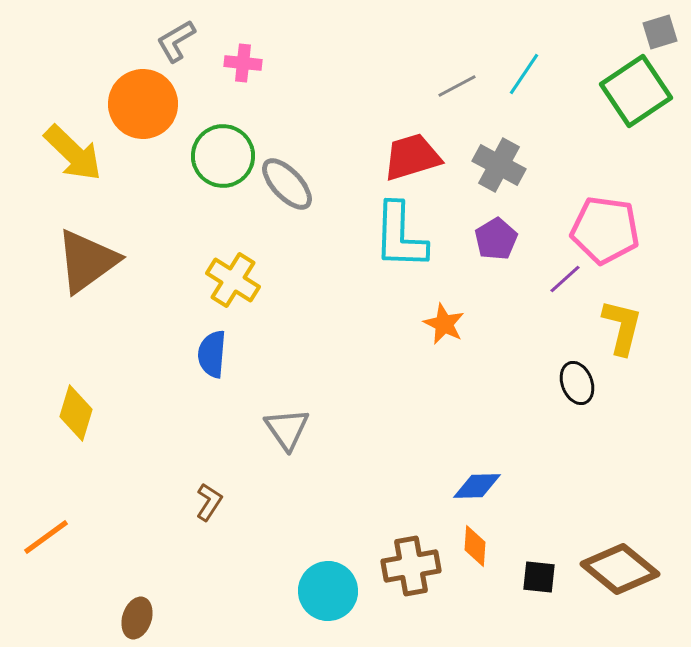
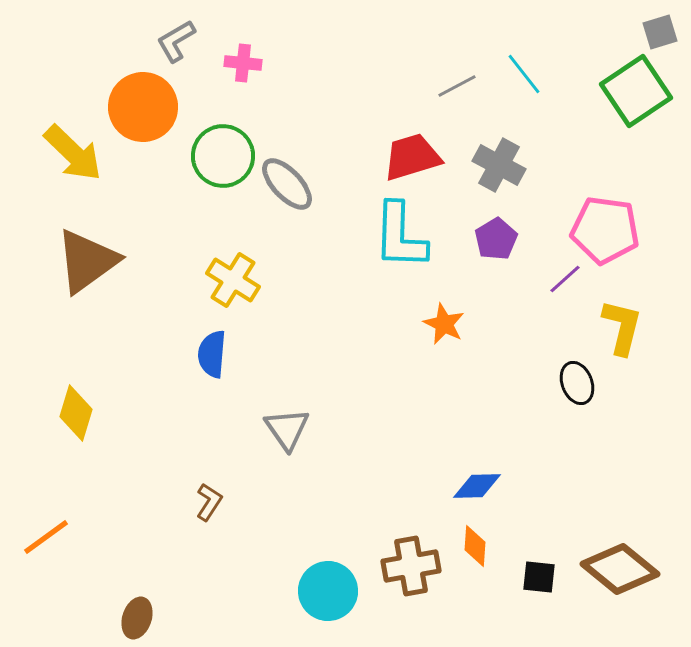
cyan line: rotated 72 degrees counterclockwise
orange circle: moved 3 px down
